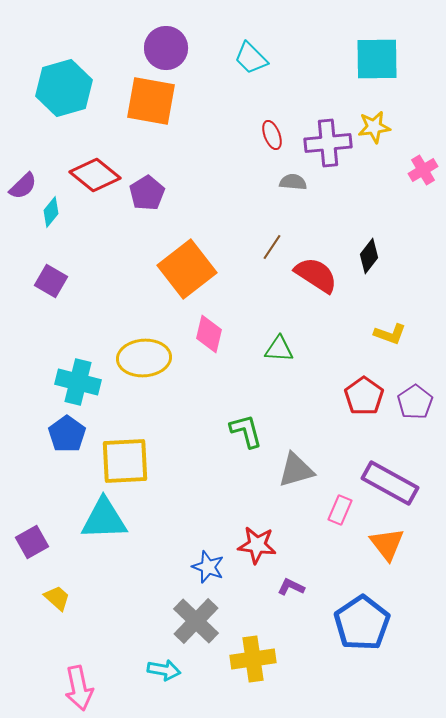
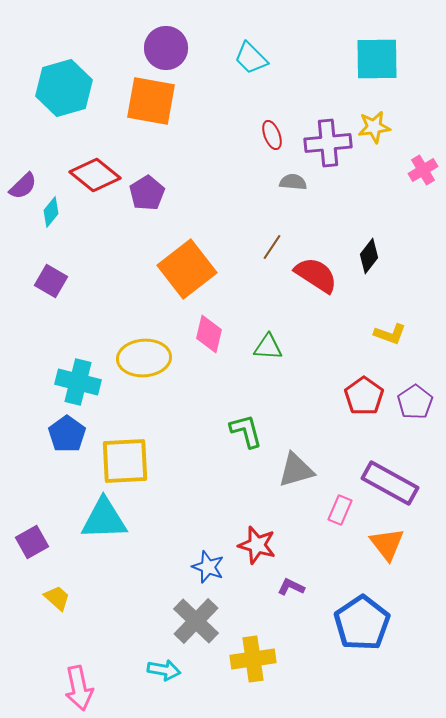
green triangle at (279, 349): moved 11 px left, 2 px up
red star at (257, 545): rotated 9 degrees clockwise
